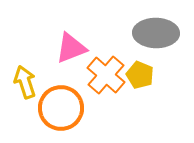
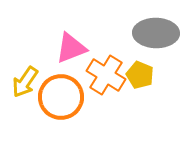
orange cross: rotated 9 degrees counterclockwise
yellow arrow: rotated 128 degrees counterclockwise
orange circle: moved 11 px up
